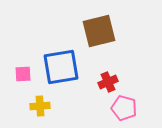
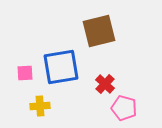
pink square: moved 2 px right, 1 px up
red cross: moved 3 px left, 2 px down; rotated 24 degrees counterclockwise
